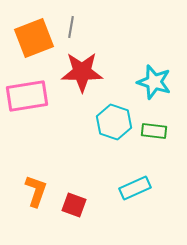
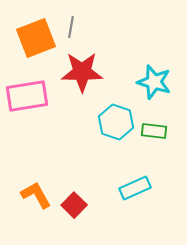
orange square: moved 2 px right
cyan hexagon: moved 2 px right
orange L-shape: moved 4 px down; rotated 48 degrees counterclockwise
red square: rotated 25 degrees clockwise
